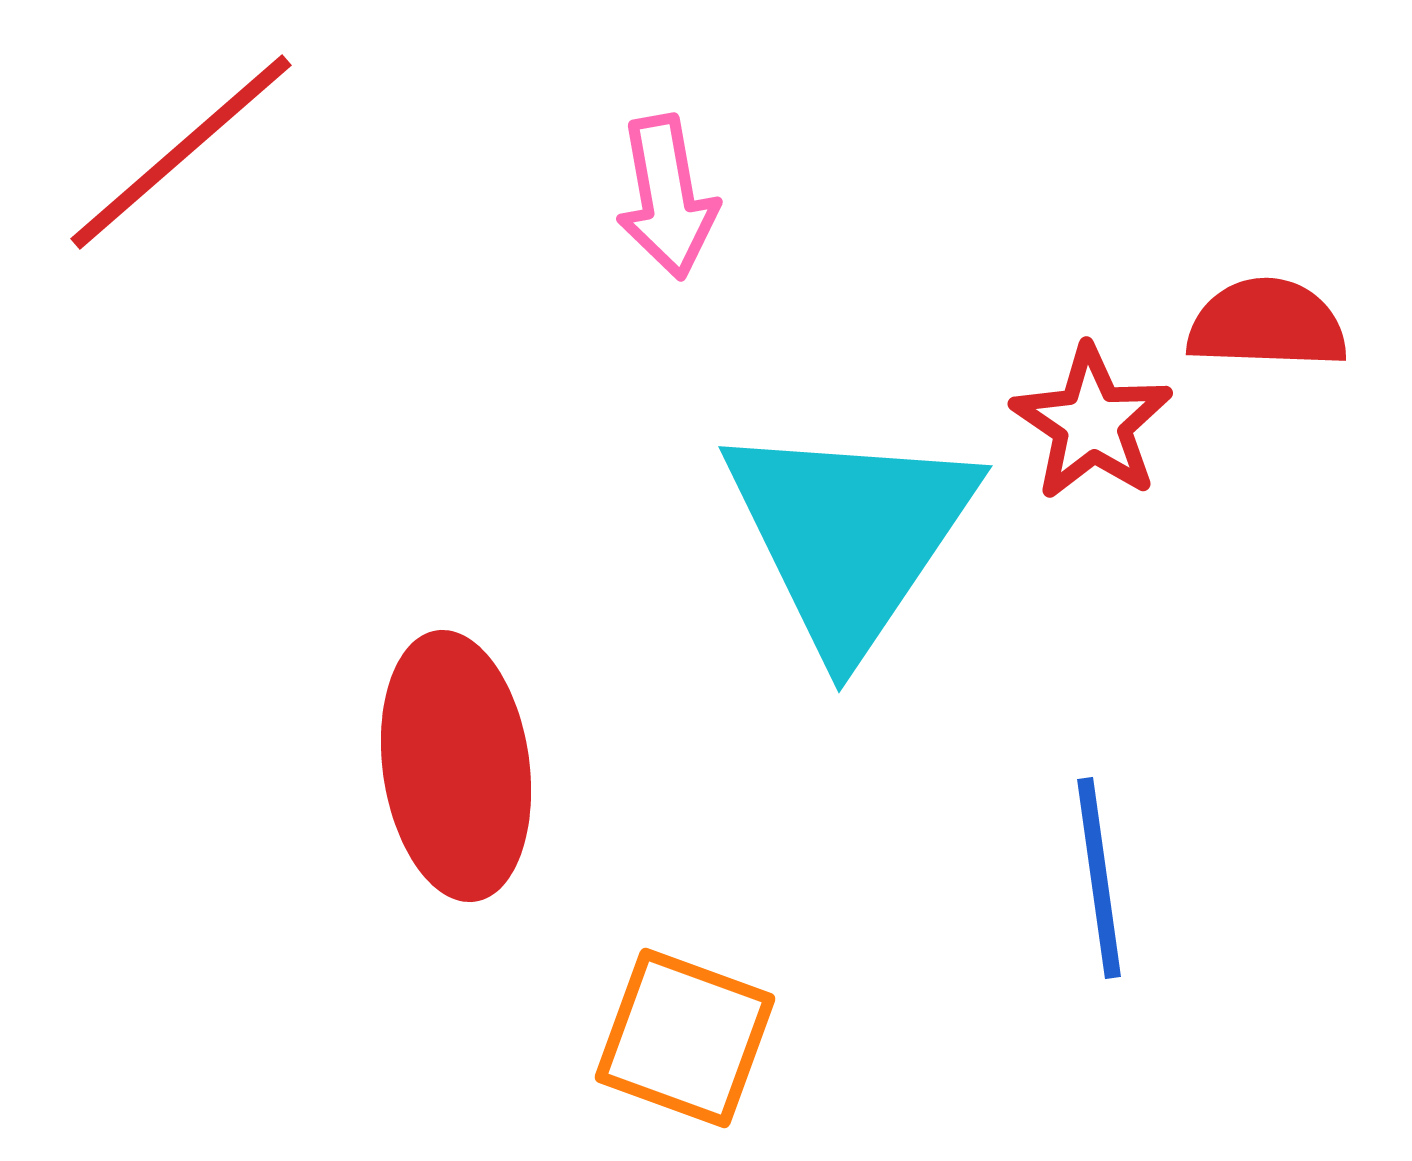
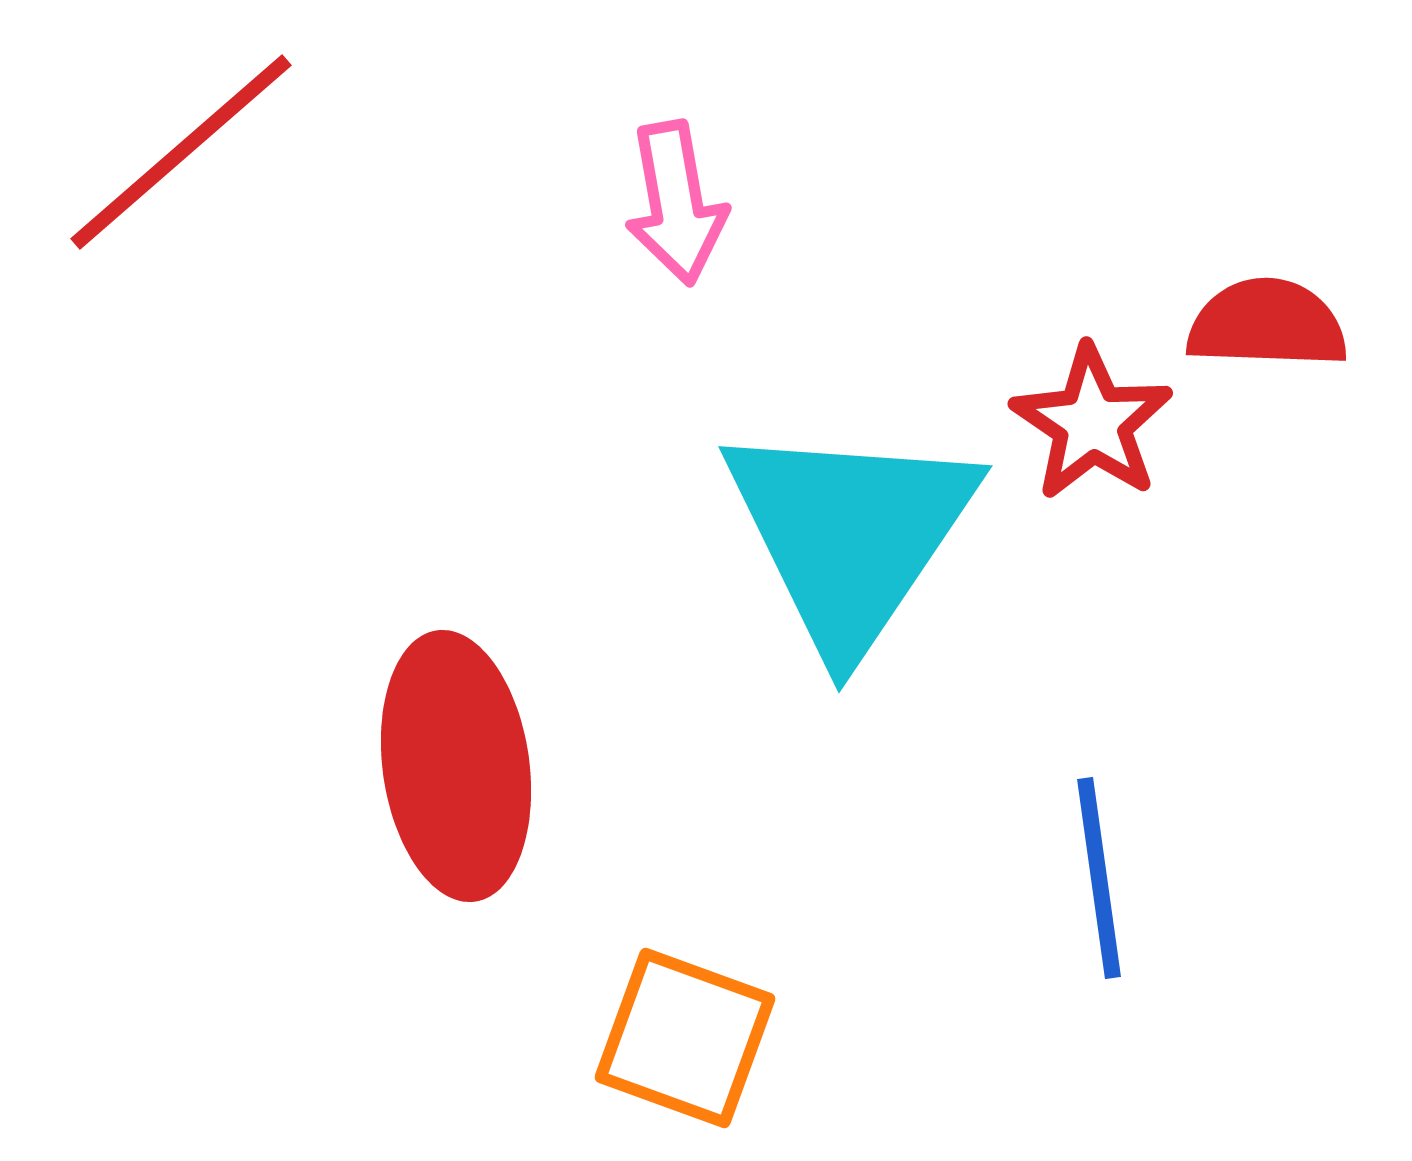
pink arrow: moved 9 px right, 6 px down
